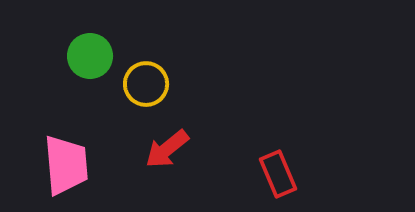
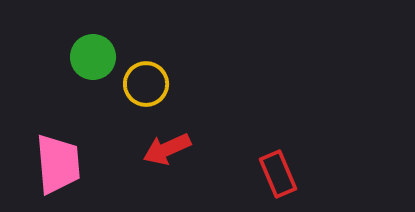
green circle: moved 3 px right, 1 px down
red arrow: rotated 15 degrees clockwise
pink trapezoid: moved 8 px left, 1 px up
